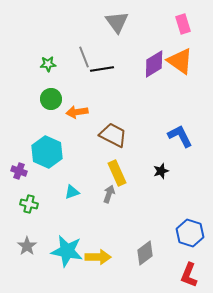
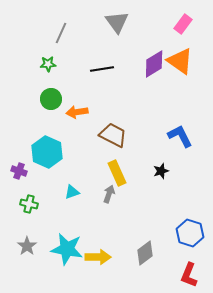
pink rectangle: rotated 54 degrees clockwise
gray line: moved 23 px left, 24 px up; rotated 45 degrees clockwise
cyan star: moved 2 px up
